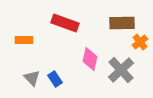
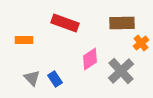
orange cross: moved 1 px right, 1 px down
pink diamond: rotated 45 degrees clockwise
gray cross: moved 1 px down
